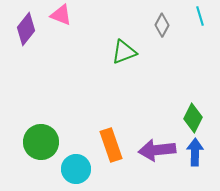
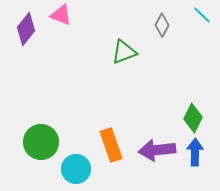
cyan line: moved 2 px right, 1 px up; rotated 30 degrees counterclockwise
